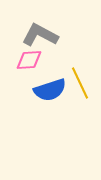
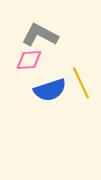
yellow line: moved 1 px right
